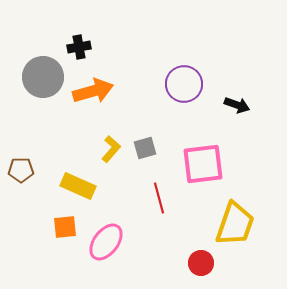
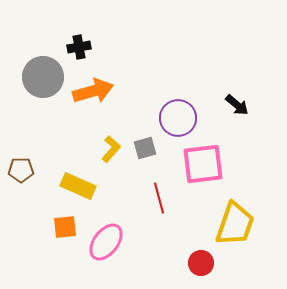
purple circle: moved 6 px left, 34 px down
black arrow: rotated 20 degrees clockwise
